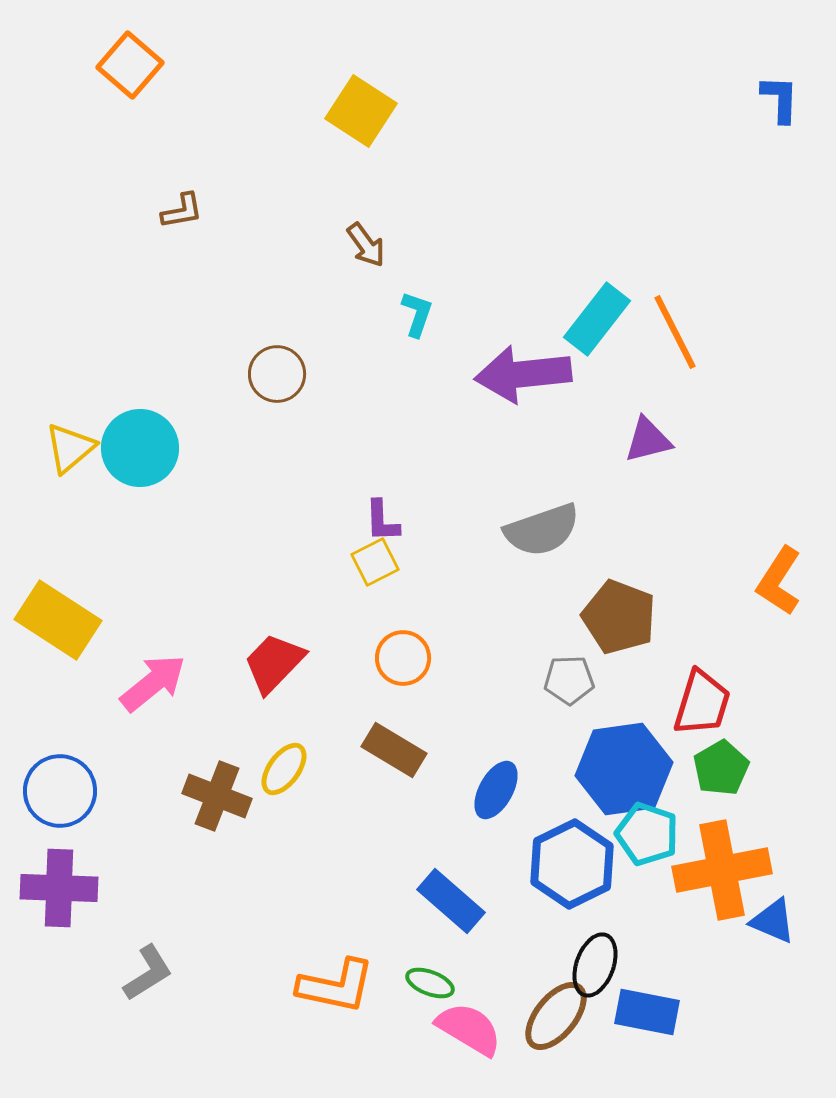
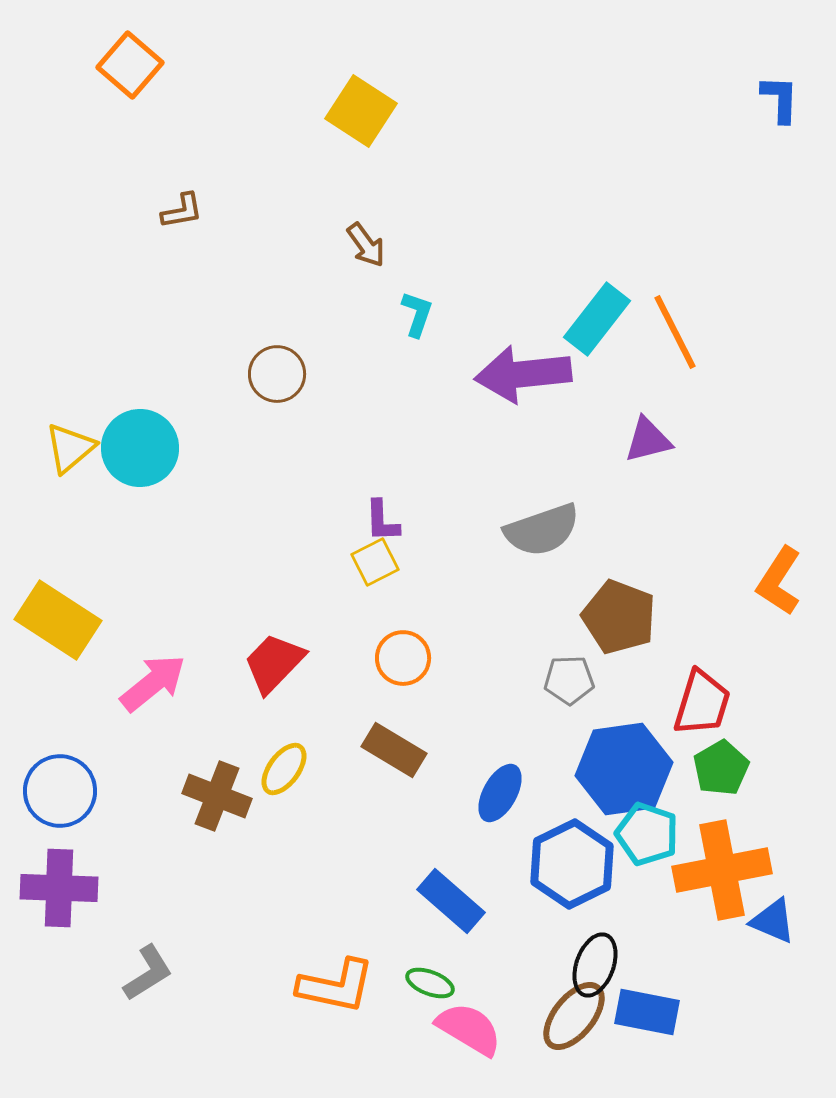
blue ellipse at (496, 790): moved 4 px right, 3 px down
brown ellipse at (556, 1016): moved 18 px right
